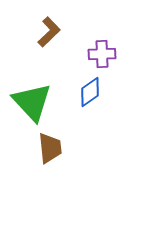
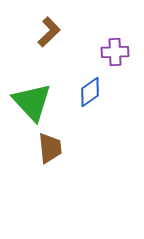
purple cross: moved 13 px right, 2 px up
